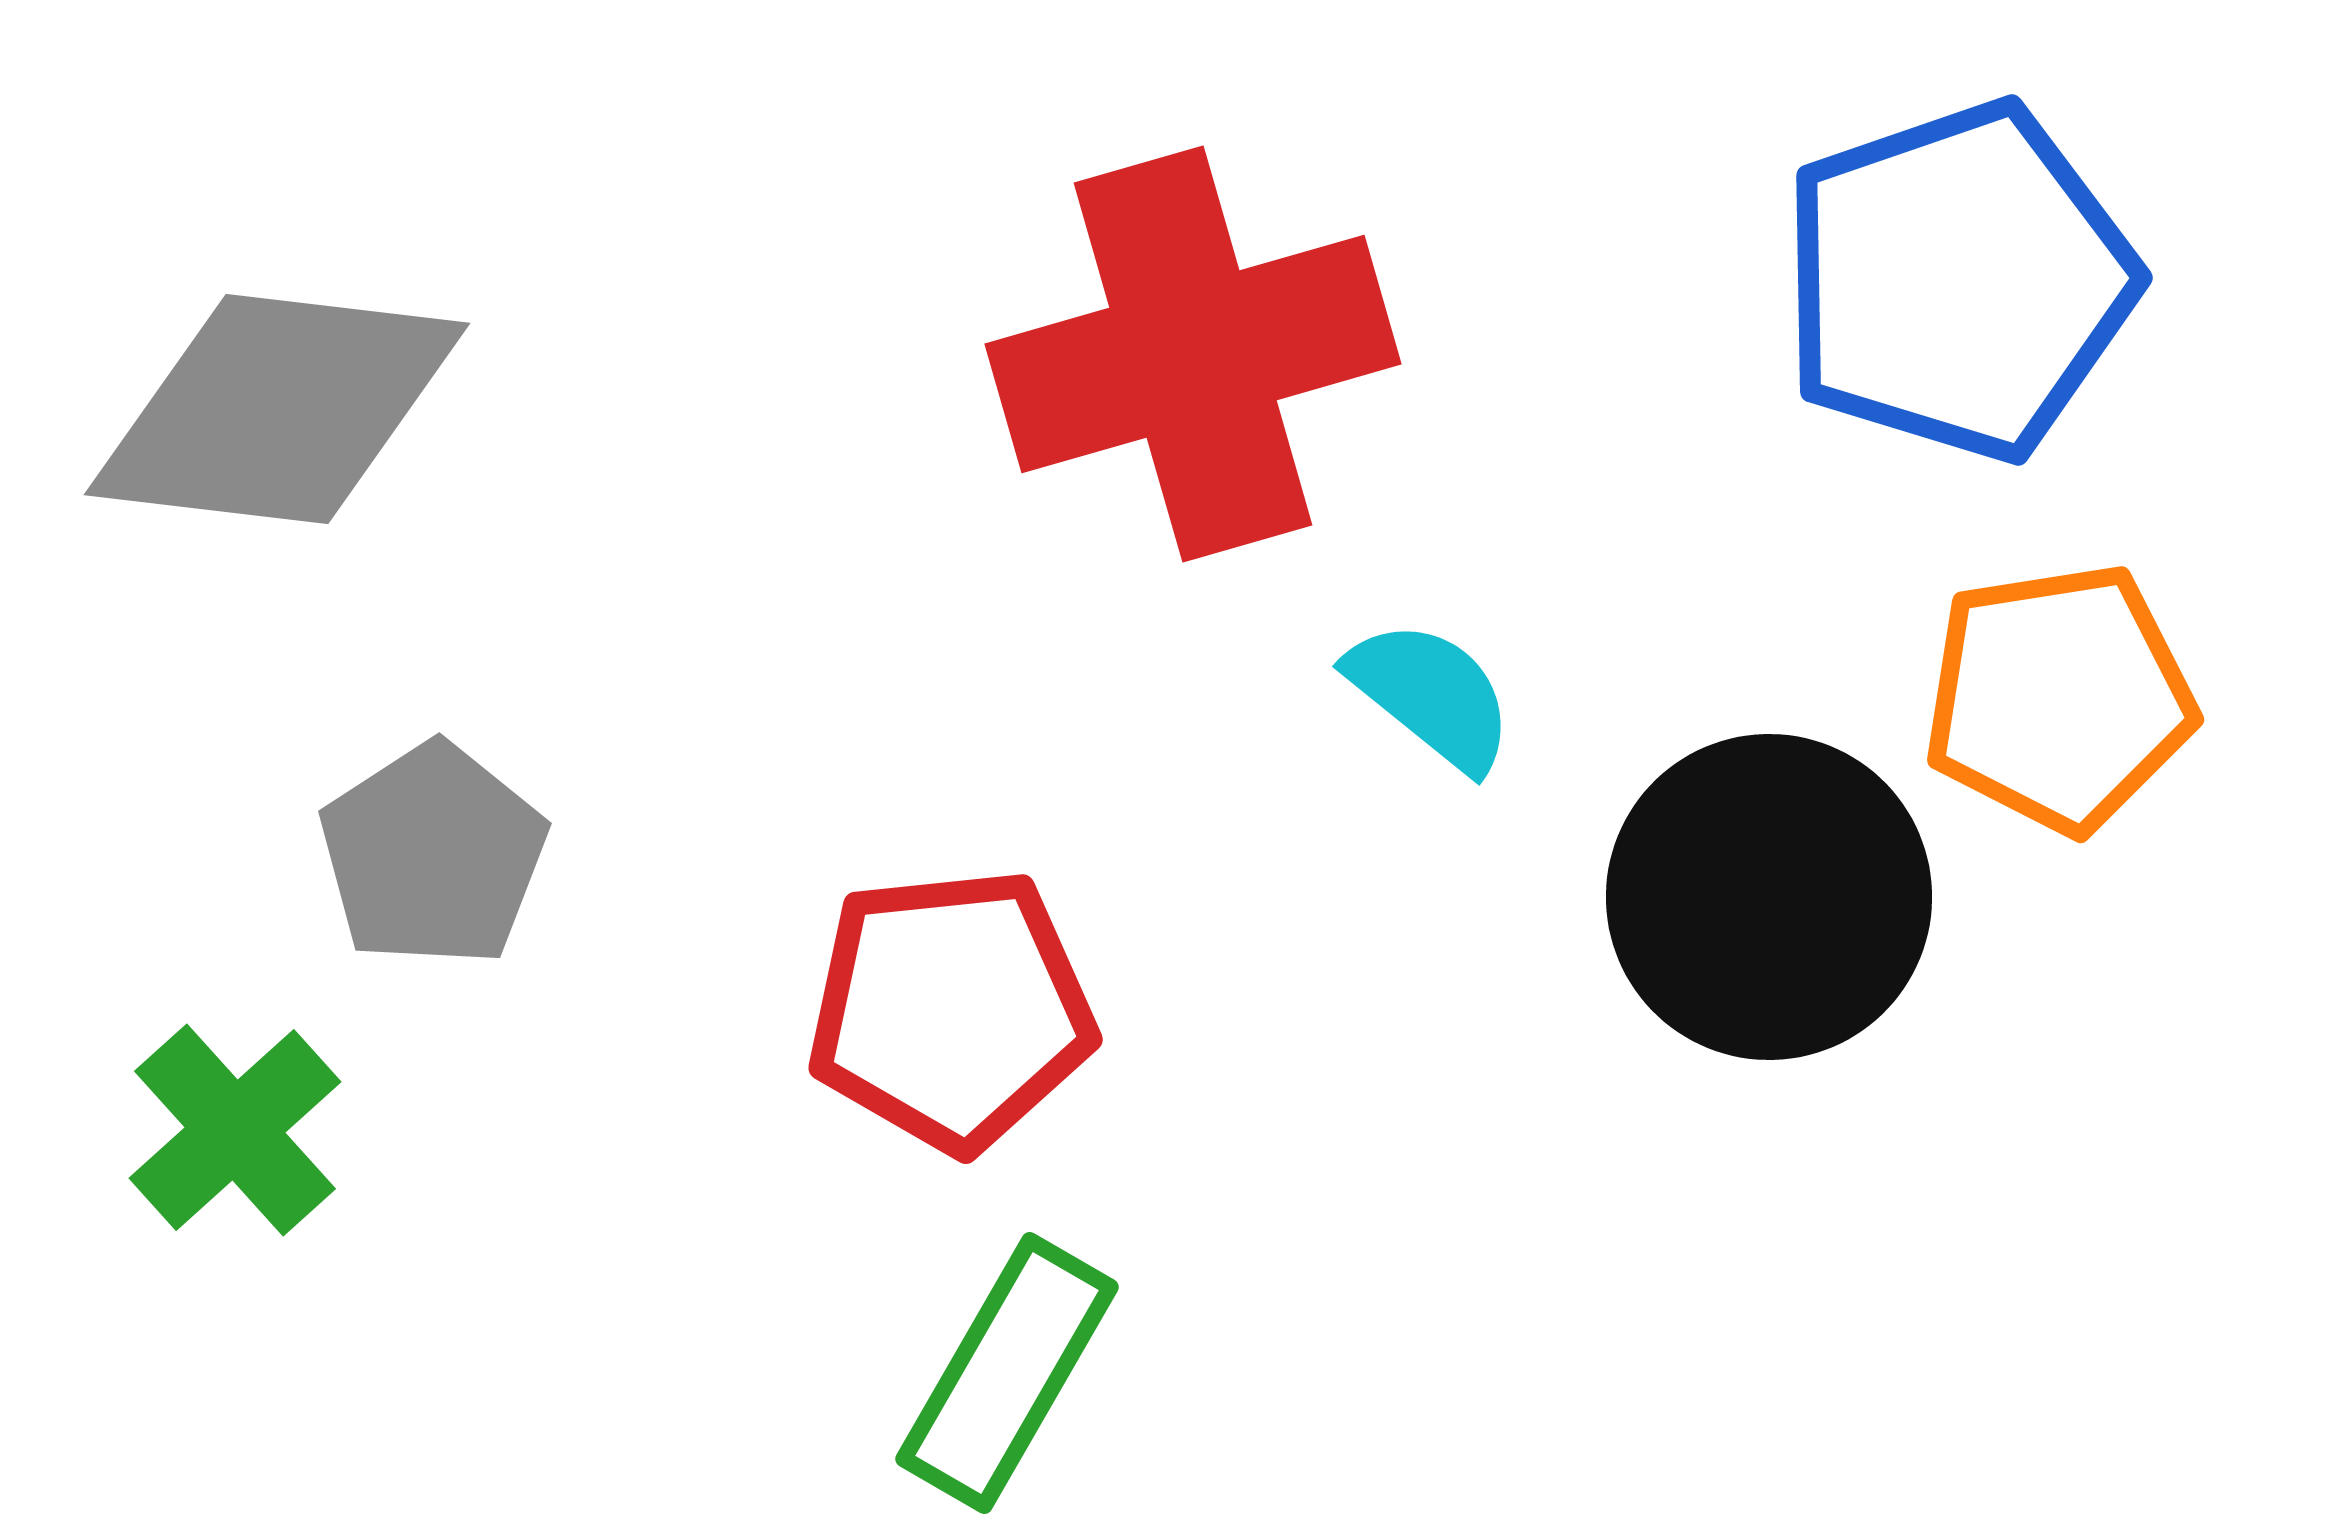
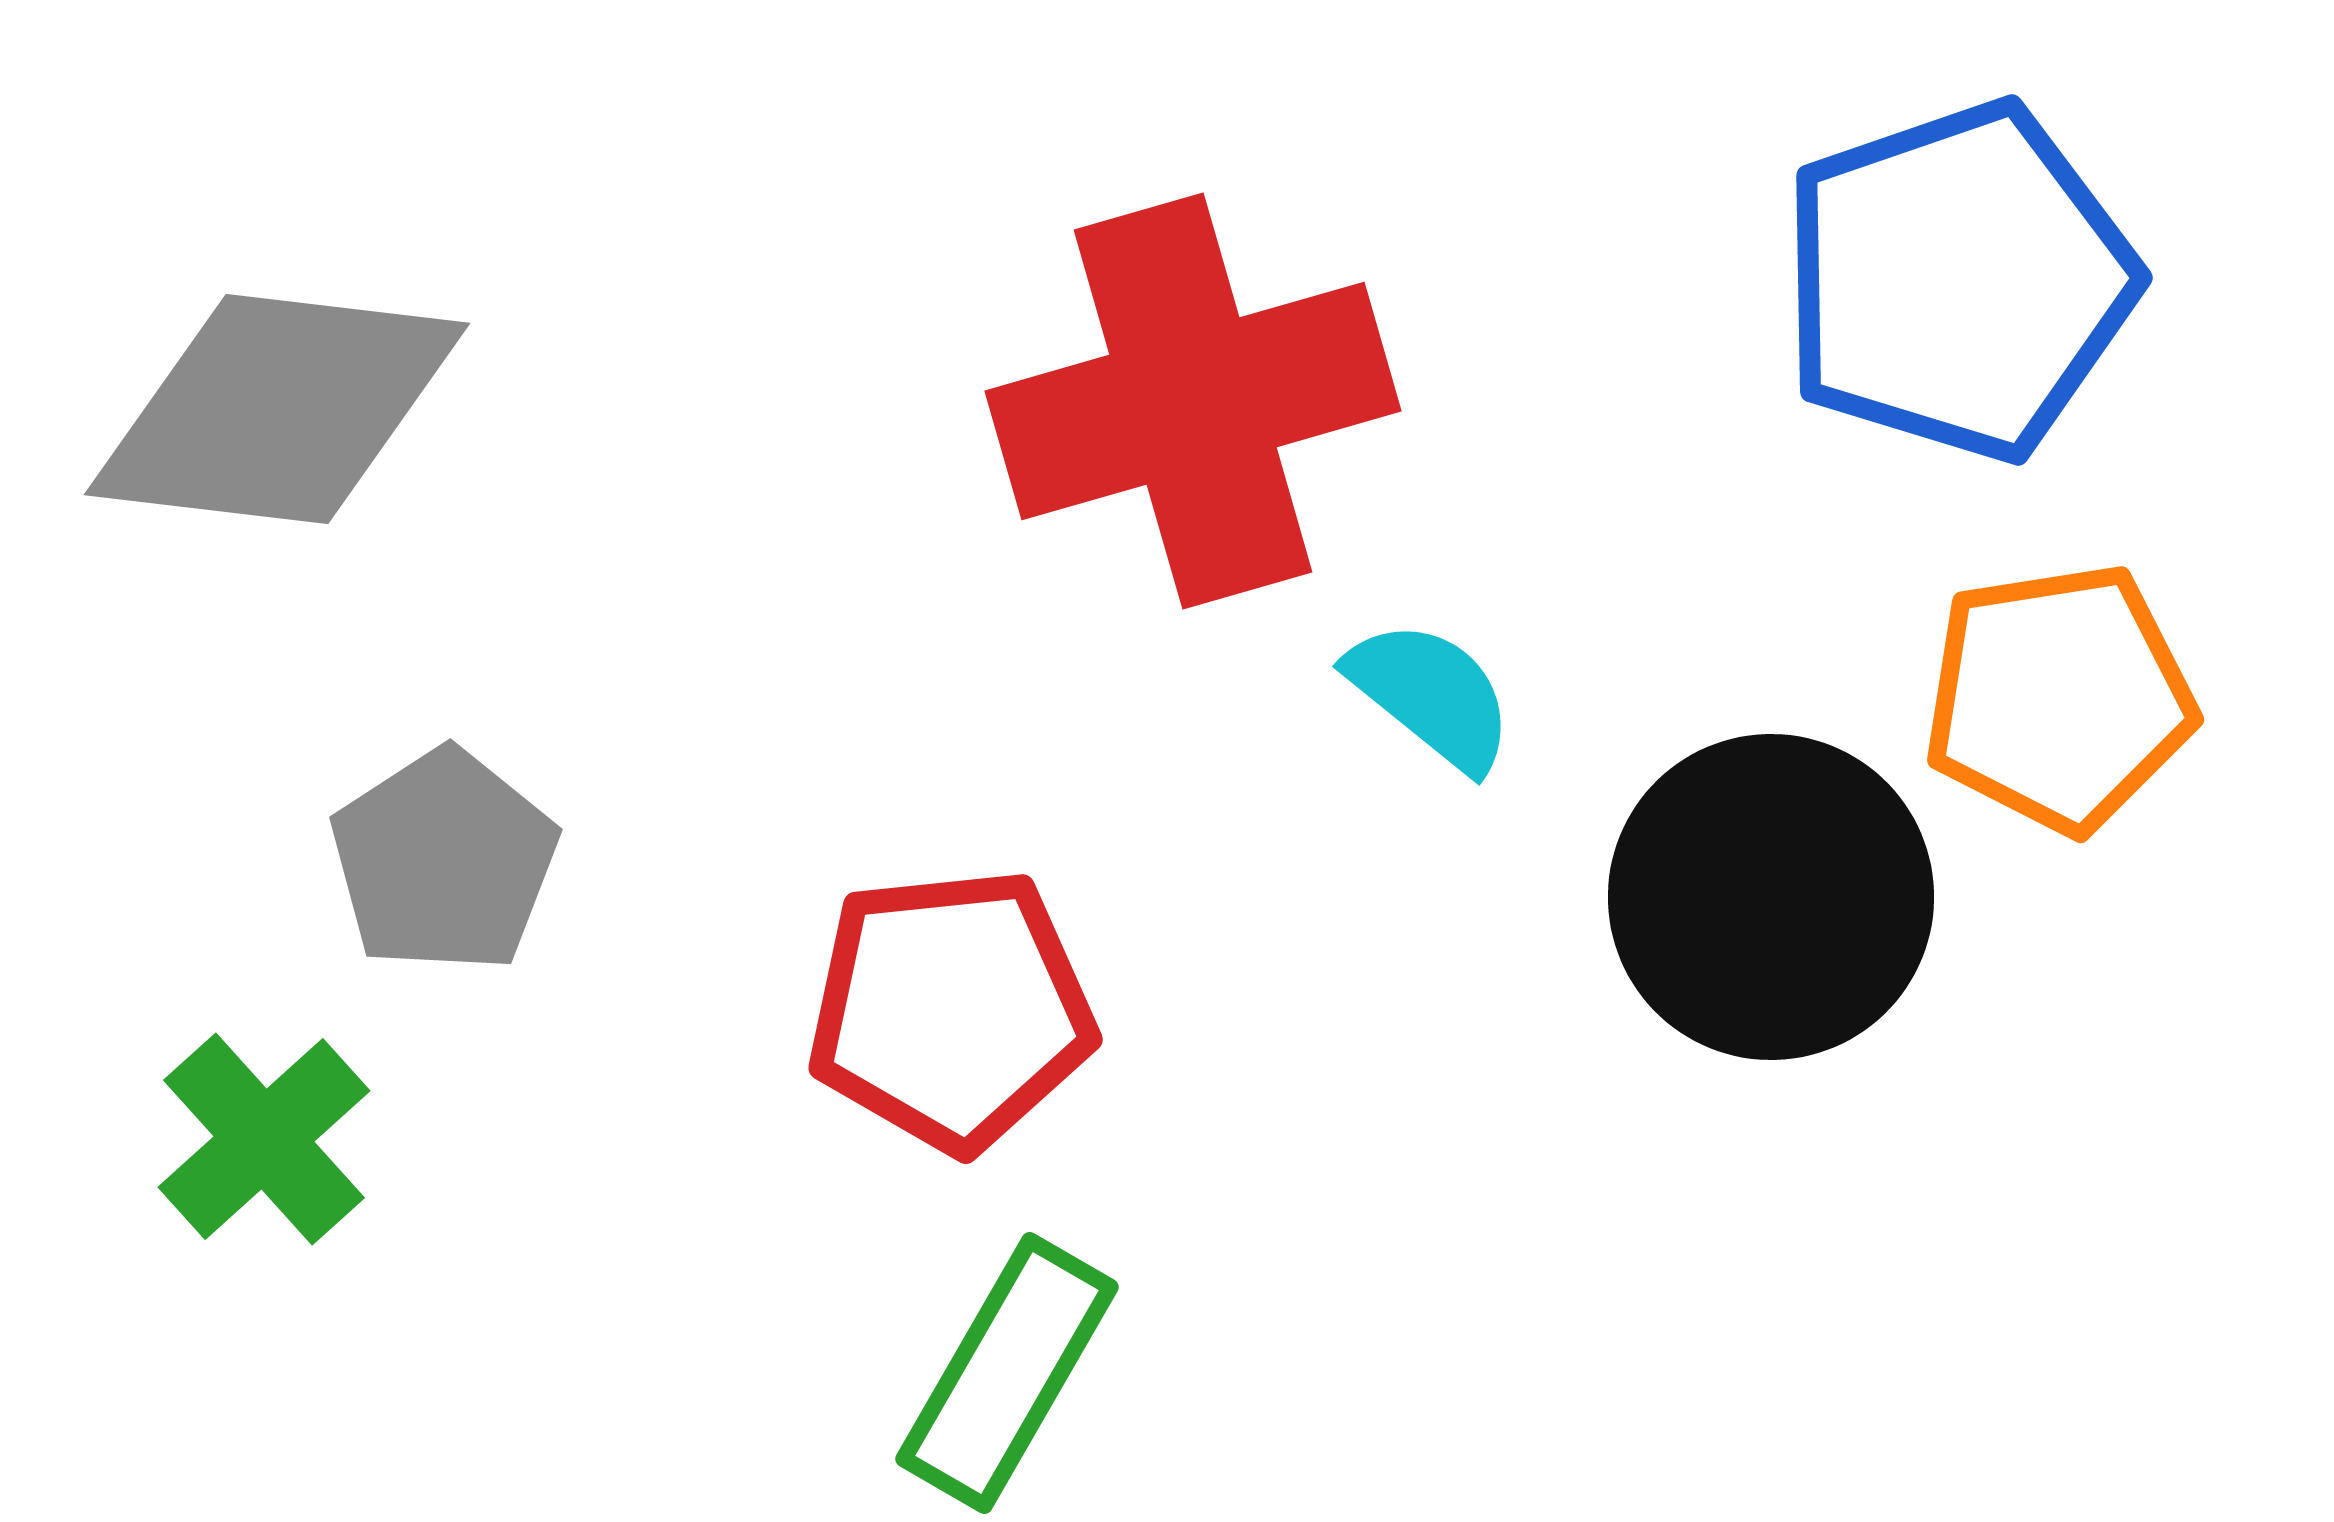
red cross: moved 47 px down
gray pentagon: moved 11 px right, 6 px down
black circle: moved 2 px right
green cross: moved 29 px right, 9 px down
